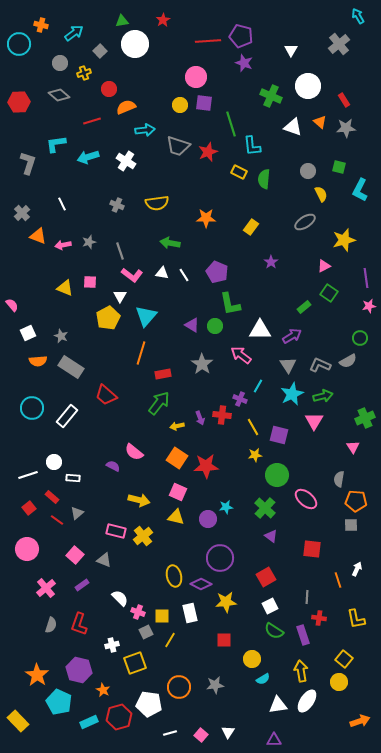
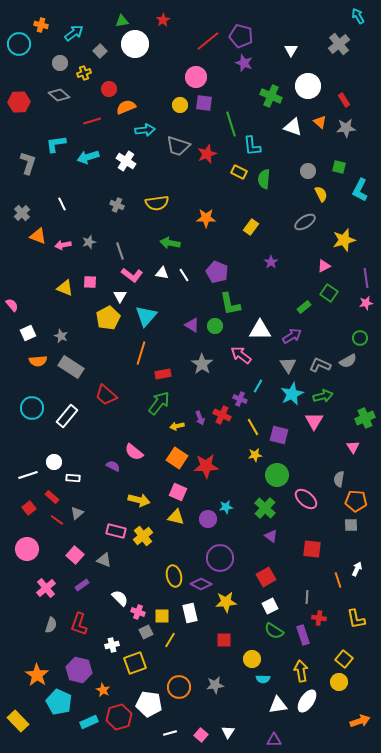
red line at (208, 41): rotated 35 degrees counterclockwise
red star at (208, 152): moved 1 px left, 2 px down
pink star at (369, 306): moved 3 px left, 3 px up
red cross at (222, 415): rotated 18 degrees clockwise
cyan semicircle at (263, 679): rotated 32 degrees clockwise
